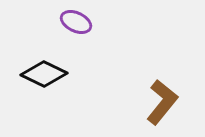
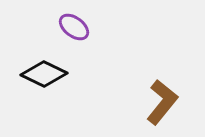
purple ellipse: moved 2 px left, 5 px down; rotated 12 degrees clockwise
